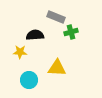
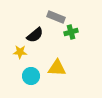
black semicircle: rotated 144 degrees clockwise
cyan circle: moved 2 px right, 4 px up
